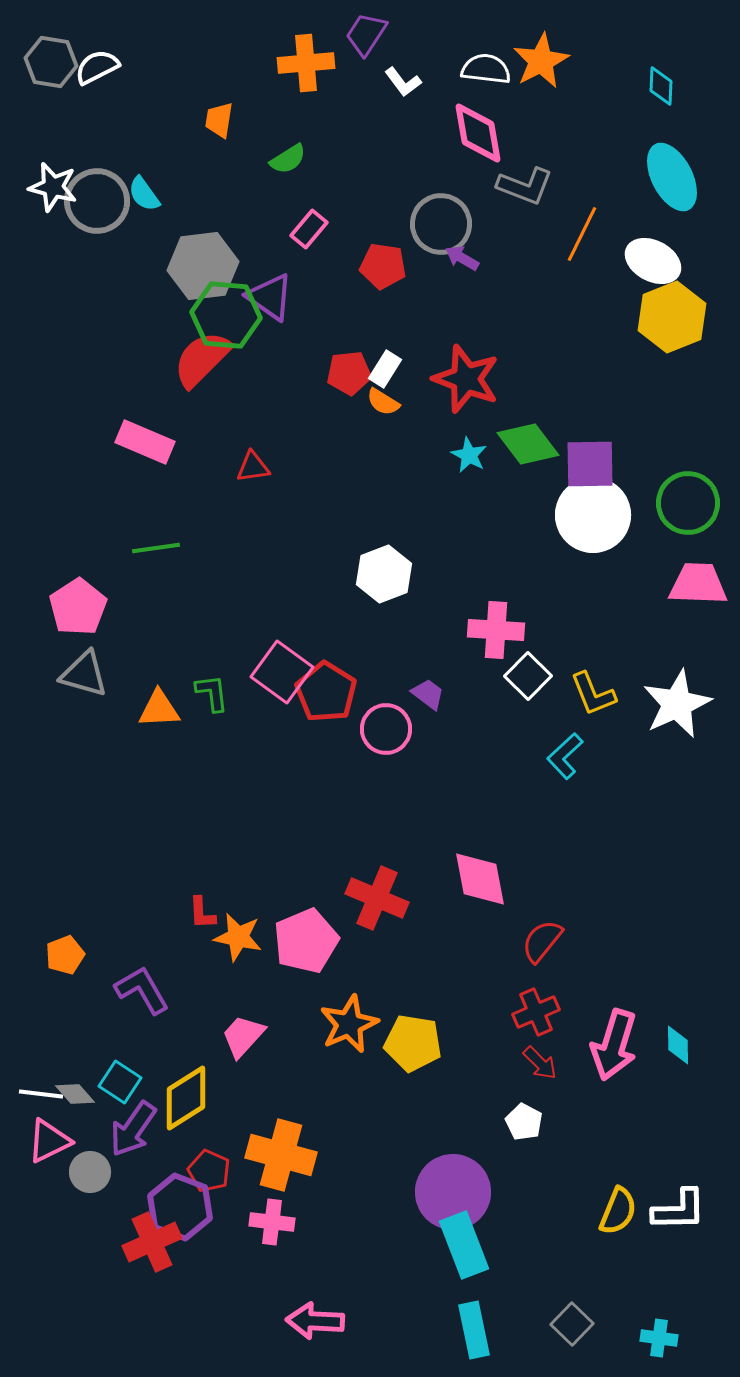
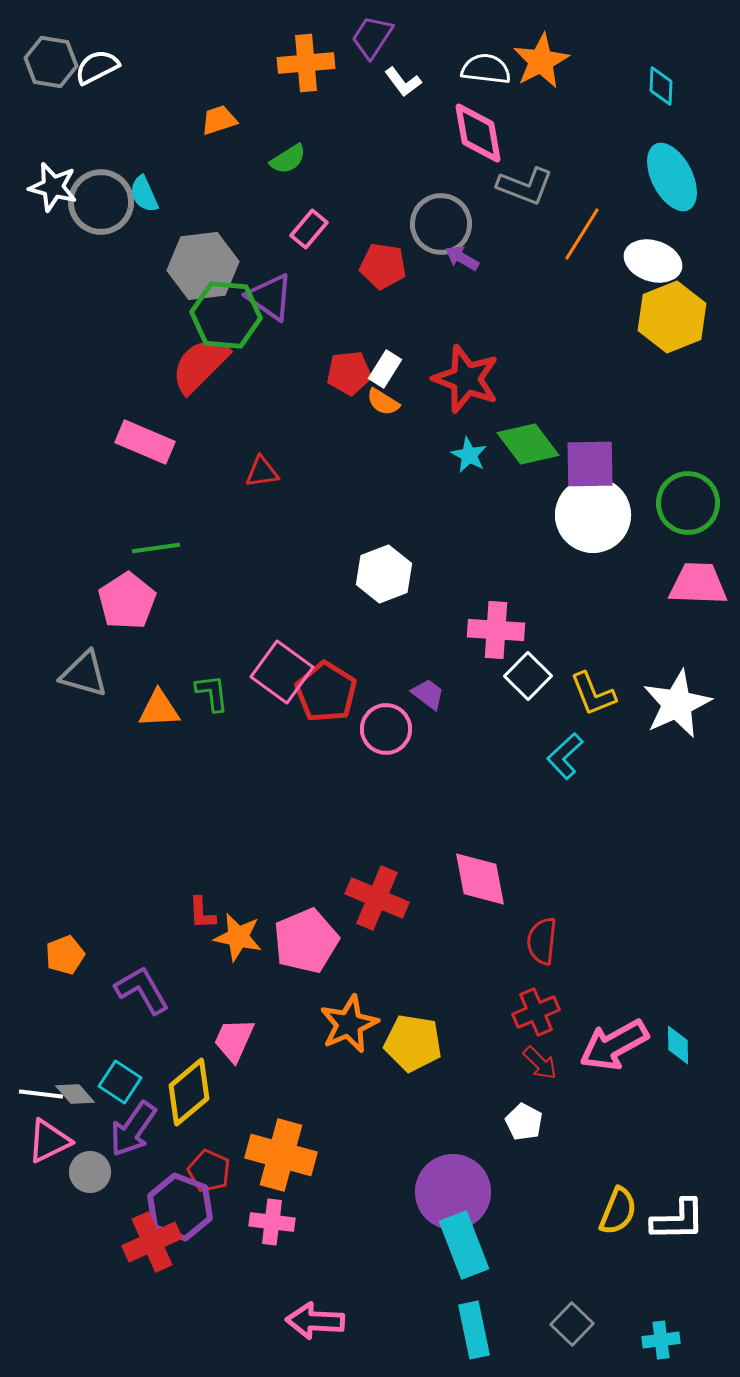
purple trapezoid at (366, 34): moved 6 px right, 3 px down
orange trapezoid at (219, 120): rotated 63 degrees clockwise
cyan semicircle at (144, 194): rotated 12 degrees clockwise
gray circle at (97, 201): moved 4 px right, 1 px down
orange line at (582, 234): rotated 6 degrees clockwise
white ellipse at (653, 261): rotated 10 degrees counterclockwise
red semicircle at (202, 359): moved 2 px left, 6 px down
red triangle at (253, 467): moved 9 px right, 5 px down
pink pentagon at (78, 607): moved 49 px right, 6 px up
red semicircle at (542, 941): rotated 33 degrees counterclockwise
pink trapezoid at (243, 1036): moved 9 px left, 4 px down; rotated 18 degrees counterclockwise
pink arrow at (614, 1045): rotated 44 degrees clockwise
yellow diamond at (186, 1098): moved 3 px right, 6 px up; rotated 8 degrees counterclockwise
white L-shape at (679, 1210): moved 1 px left, 10 px down
cyan cross at (659, 1338): moved 2 px right, 2 px down; rotated 15 degrees counterclockwise
